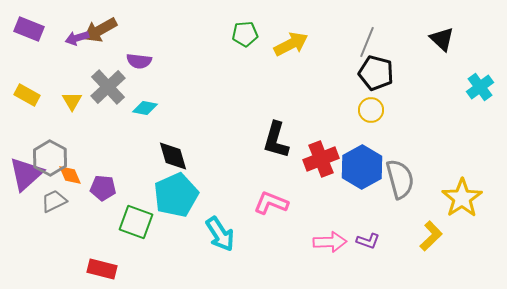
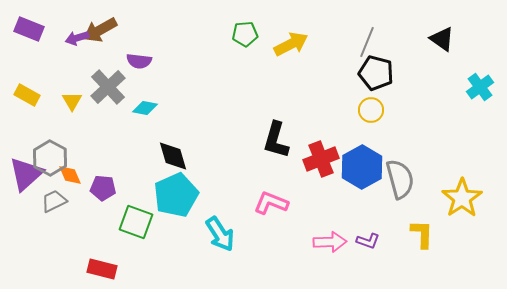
black triangle: rotated 8 degrees counterclockwise
yellow L-shape: moved 9 px left, 2 px up; rotated 44 degrees counterclockwise
